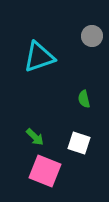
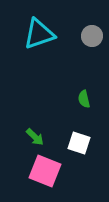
cyan triangle: moved 23 px up
